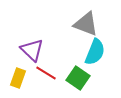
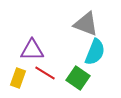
purple triangle: rotated 45 degrees counterclockwise
red line: moved 1 px left
